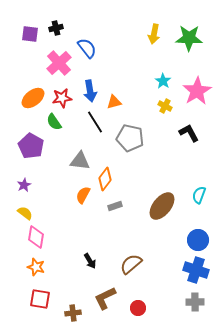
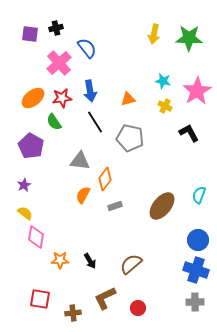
cyan star: rotated 21 degrees counterclockwise
orange triangle: moved 14 px right, 3 px up
orange star: moved 24 px right, 7 px up; rotated 18 degrees counterclockwise
